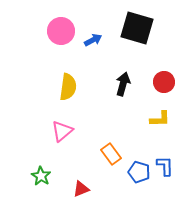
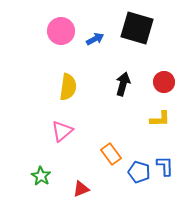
blue arrow: moved 2 px right, 1 px up
